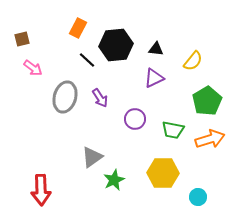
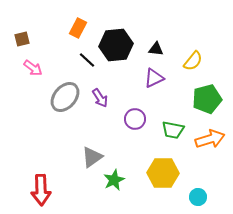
gray ellipse: rotated 24 degrees clockwise
green pentagon: moved 2 px up; rotated 16 degrees clockwise
